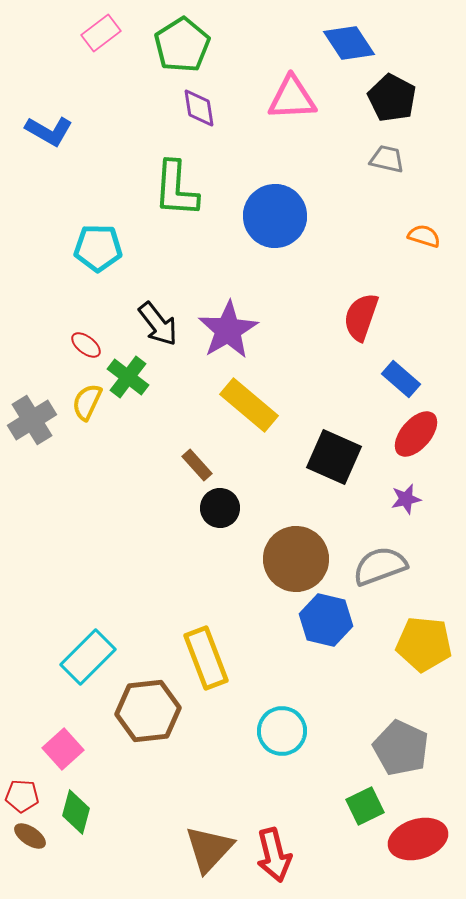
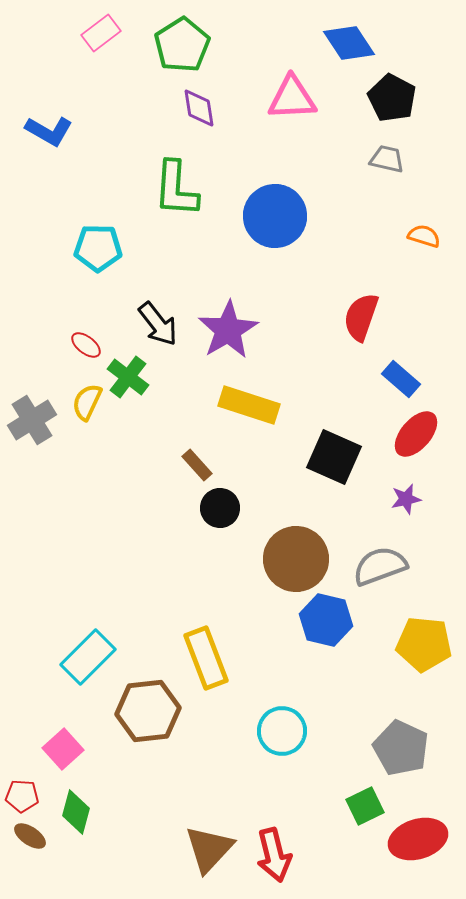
yellow rectangle at (249, 405): rotated 22 degrees counterclockwise
